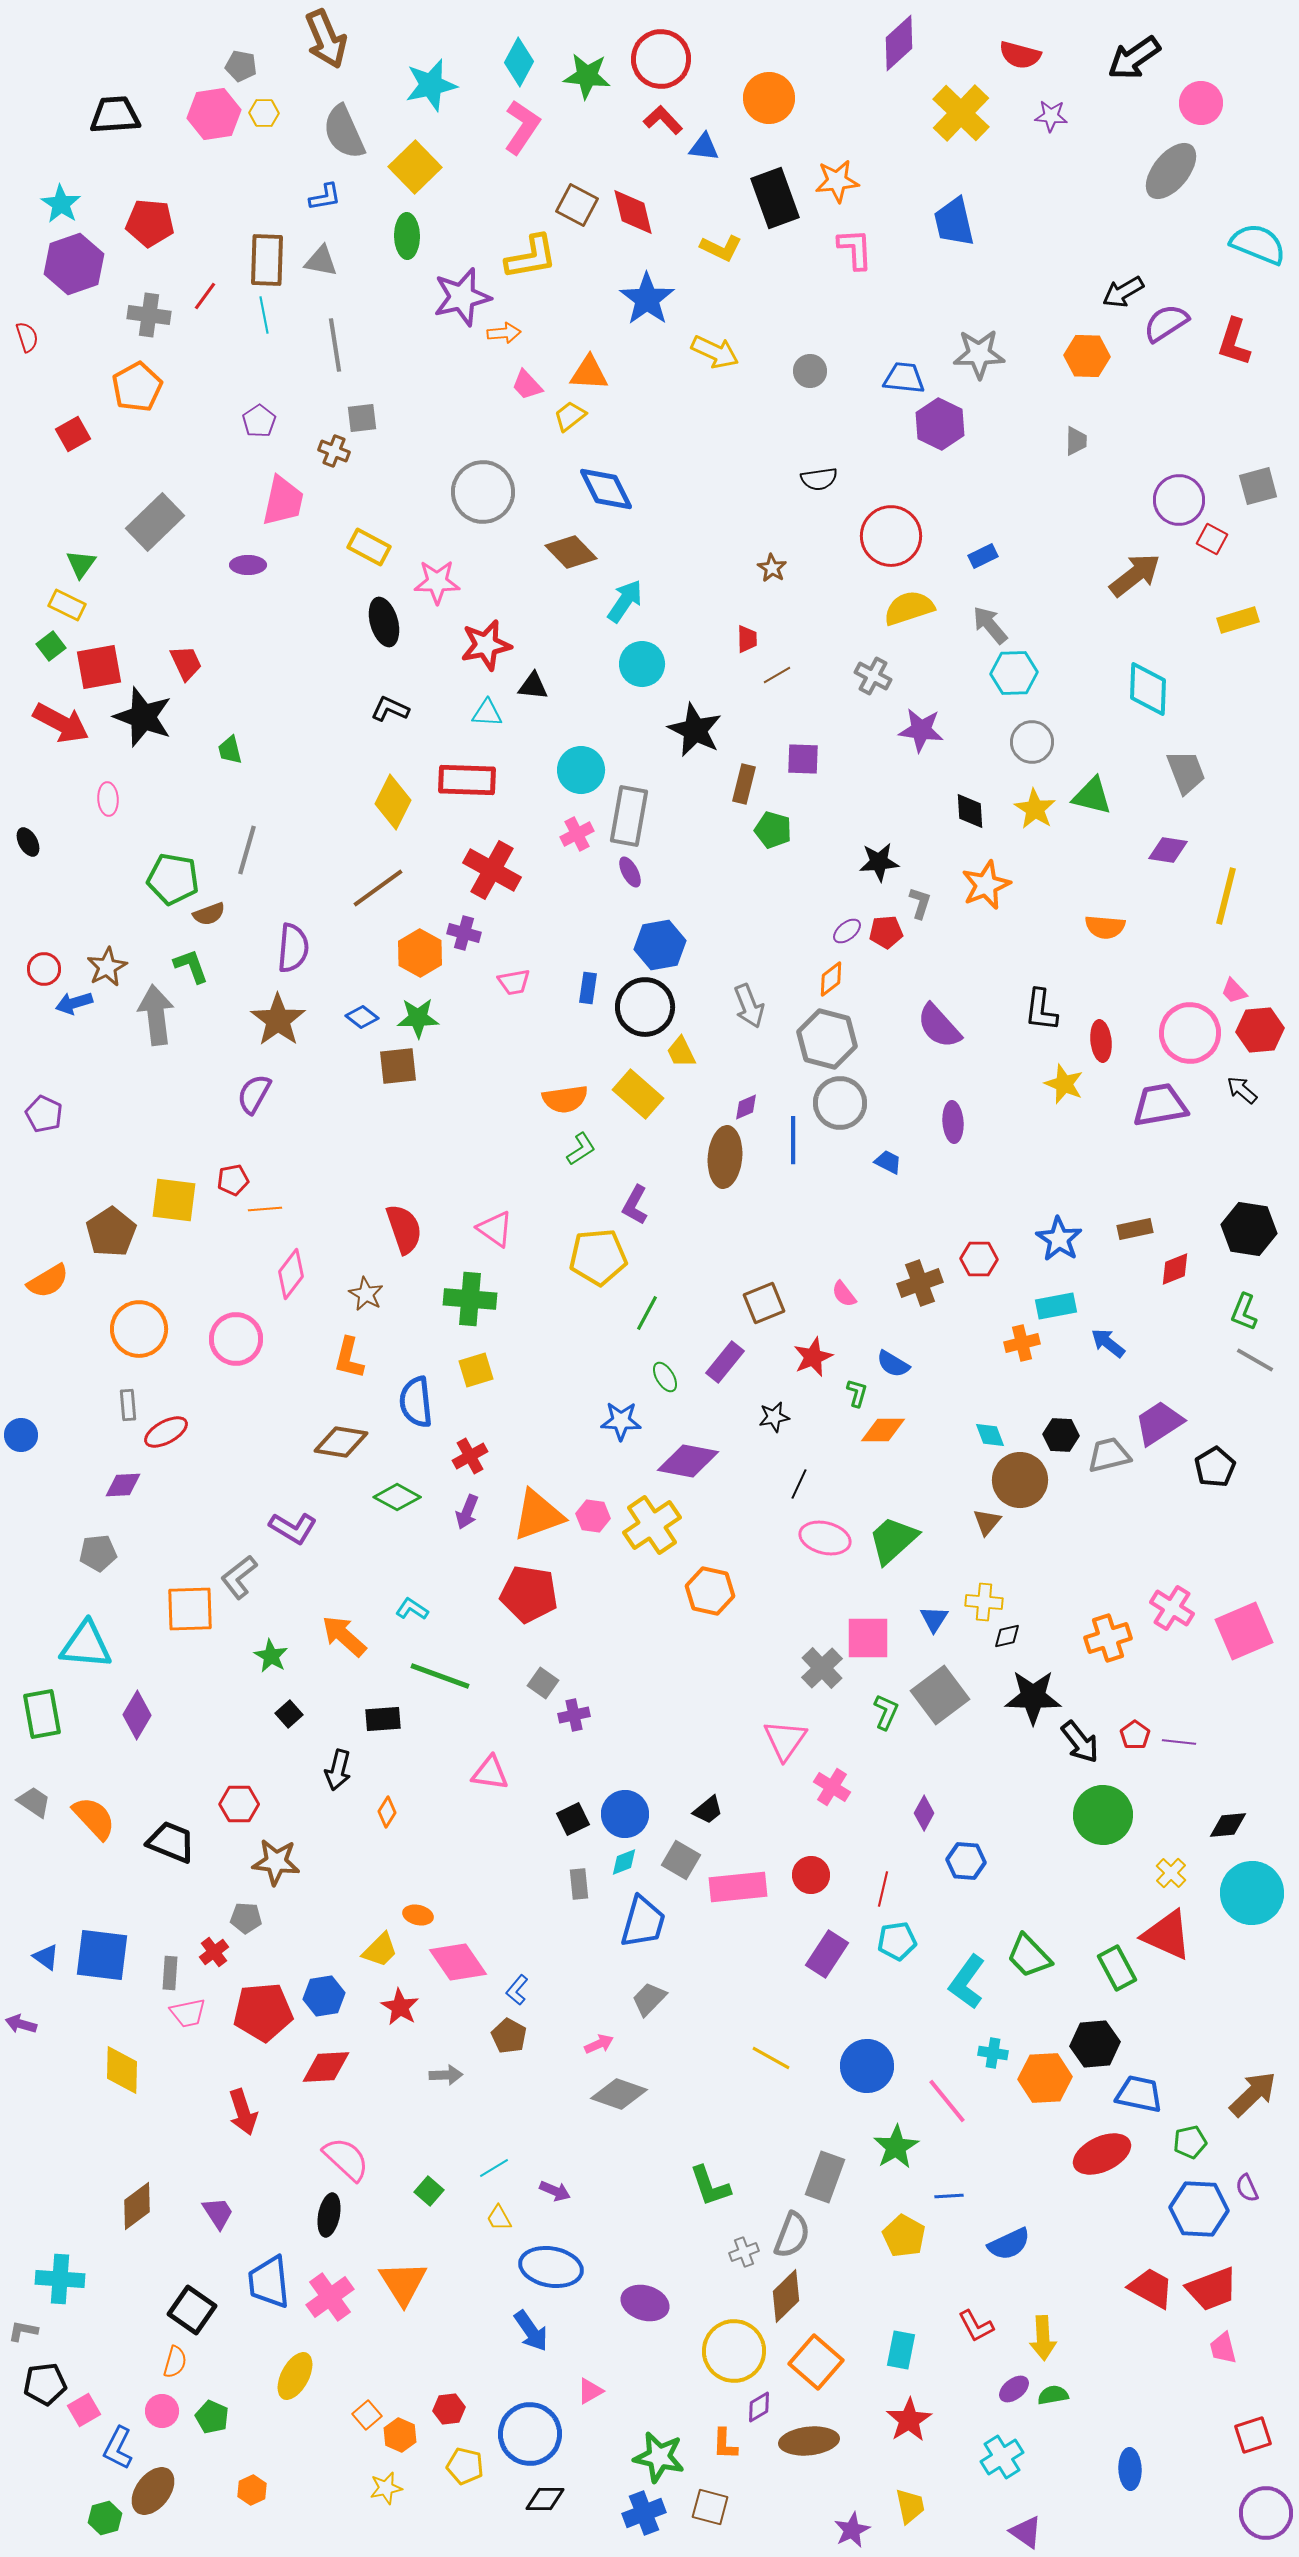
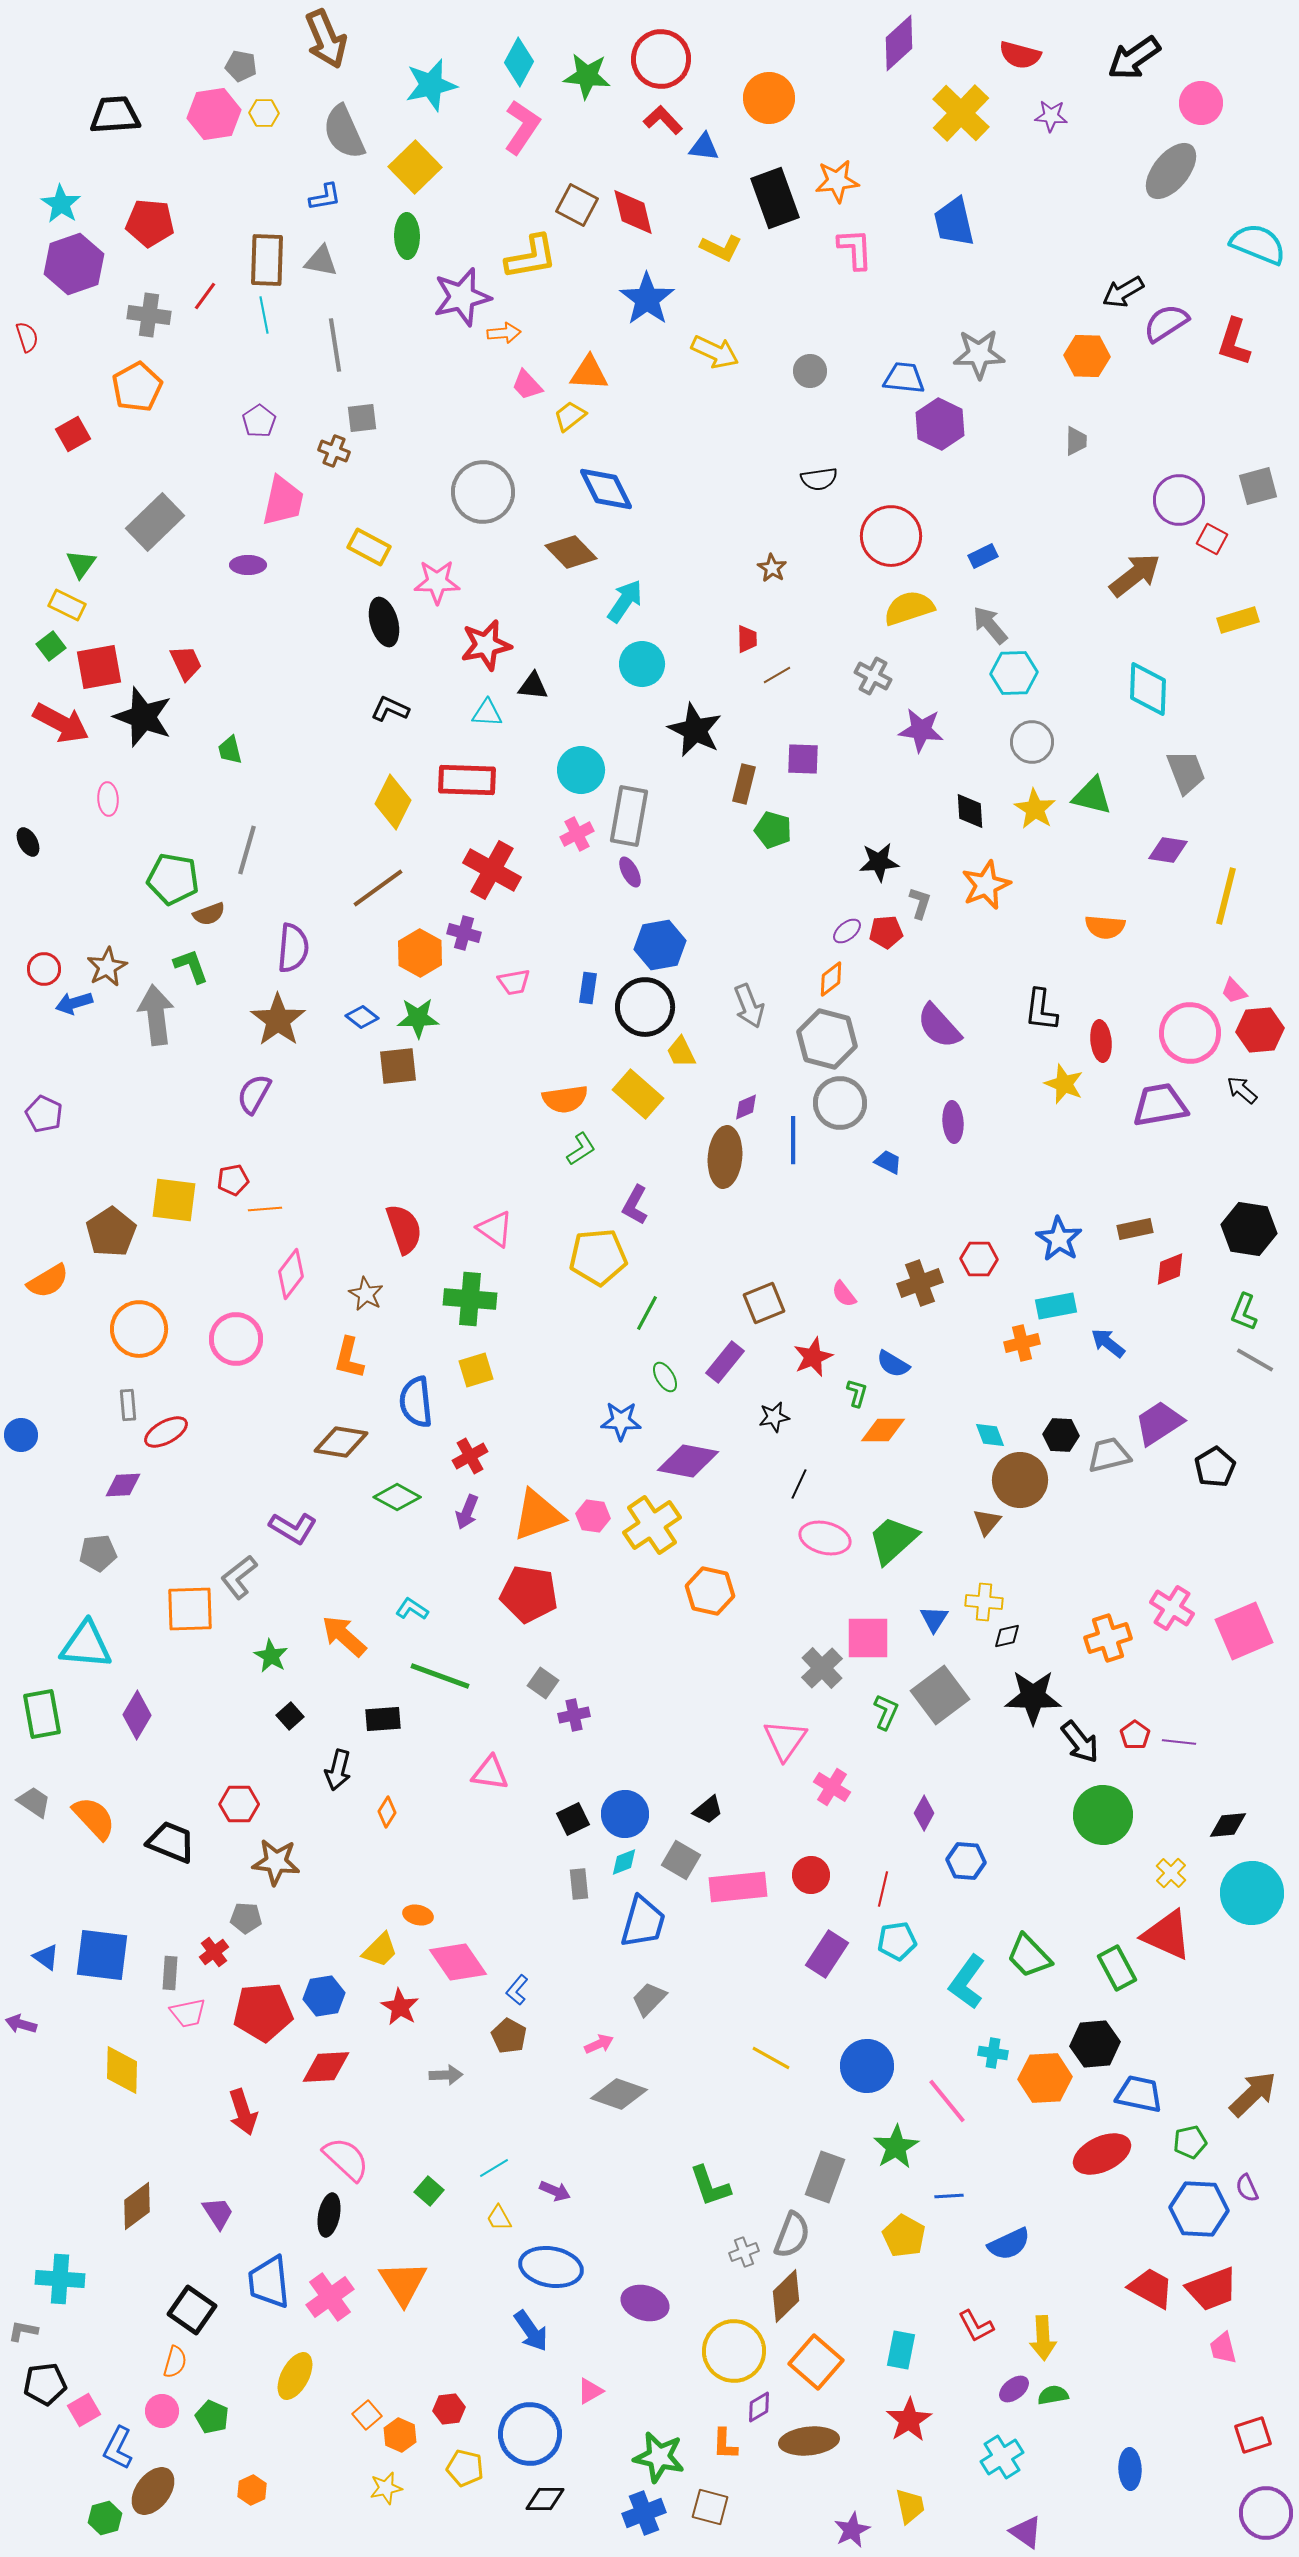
red diamond at (1175, 1269): moved 5 px left
black square at (289, 1714): moved 1 px right, 2 px down
yellow pentagon at (465, 2466): moved 2 px down
